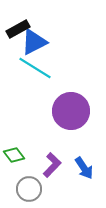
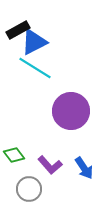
black rectangle: moved 1 px down
purple L-shape: moved 2 px left; rotated 95 degrees clockwise
